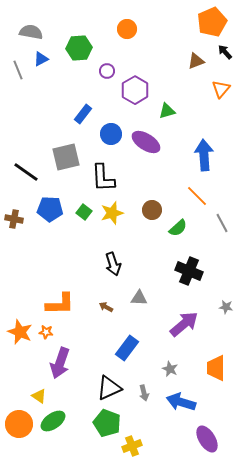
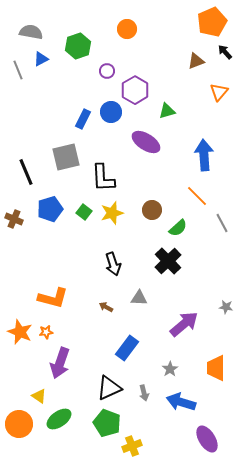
green hexagon at (79, 48): moved 1 px left, 2 px up; rotated 15 degrees counterclockwise
orange triangle at (221, 89): moved 2 px left, 3 px down
blue rectangle at (83, 114): moved 5 px down; rotated 12 degrees counterclockwise
blue circle at (111, 134): moved 22 px up
black line at (26, 172): rotated 32 degrees clockwise
blue pentagon at (50, 209): rotated 20 degrees counterclockwise
brown cross at (14, 219): rotated 12 degrees clockwise
black cross at (189, 271): moved 21 px left, 10 px up; rotated 24 degrees clockwise
orange L-shape at (60, 304): moved 7 px left, 6 px up; rotated 16 degrees clockwise
orange star at (46, 332): rotated 16 degrees counterclockwise
gray star at (170, 369): rotated 14 degrees clockwise
green ellipse at (53, 421): moved 6 px right, 2 px up
